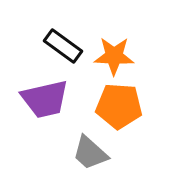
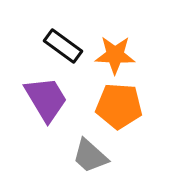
orange star: moved 1 px right, 1 px up
purple trapezoid: moved 1 px right; rotated 108 degrees counterclockwise
gray trapezoid: moved 3 px down
